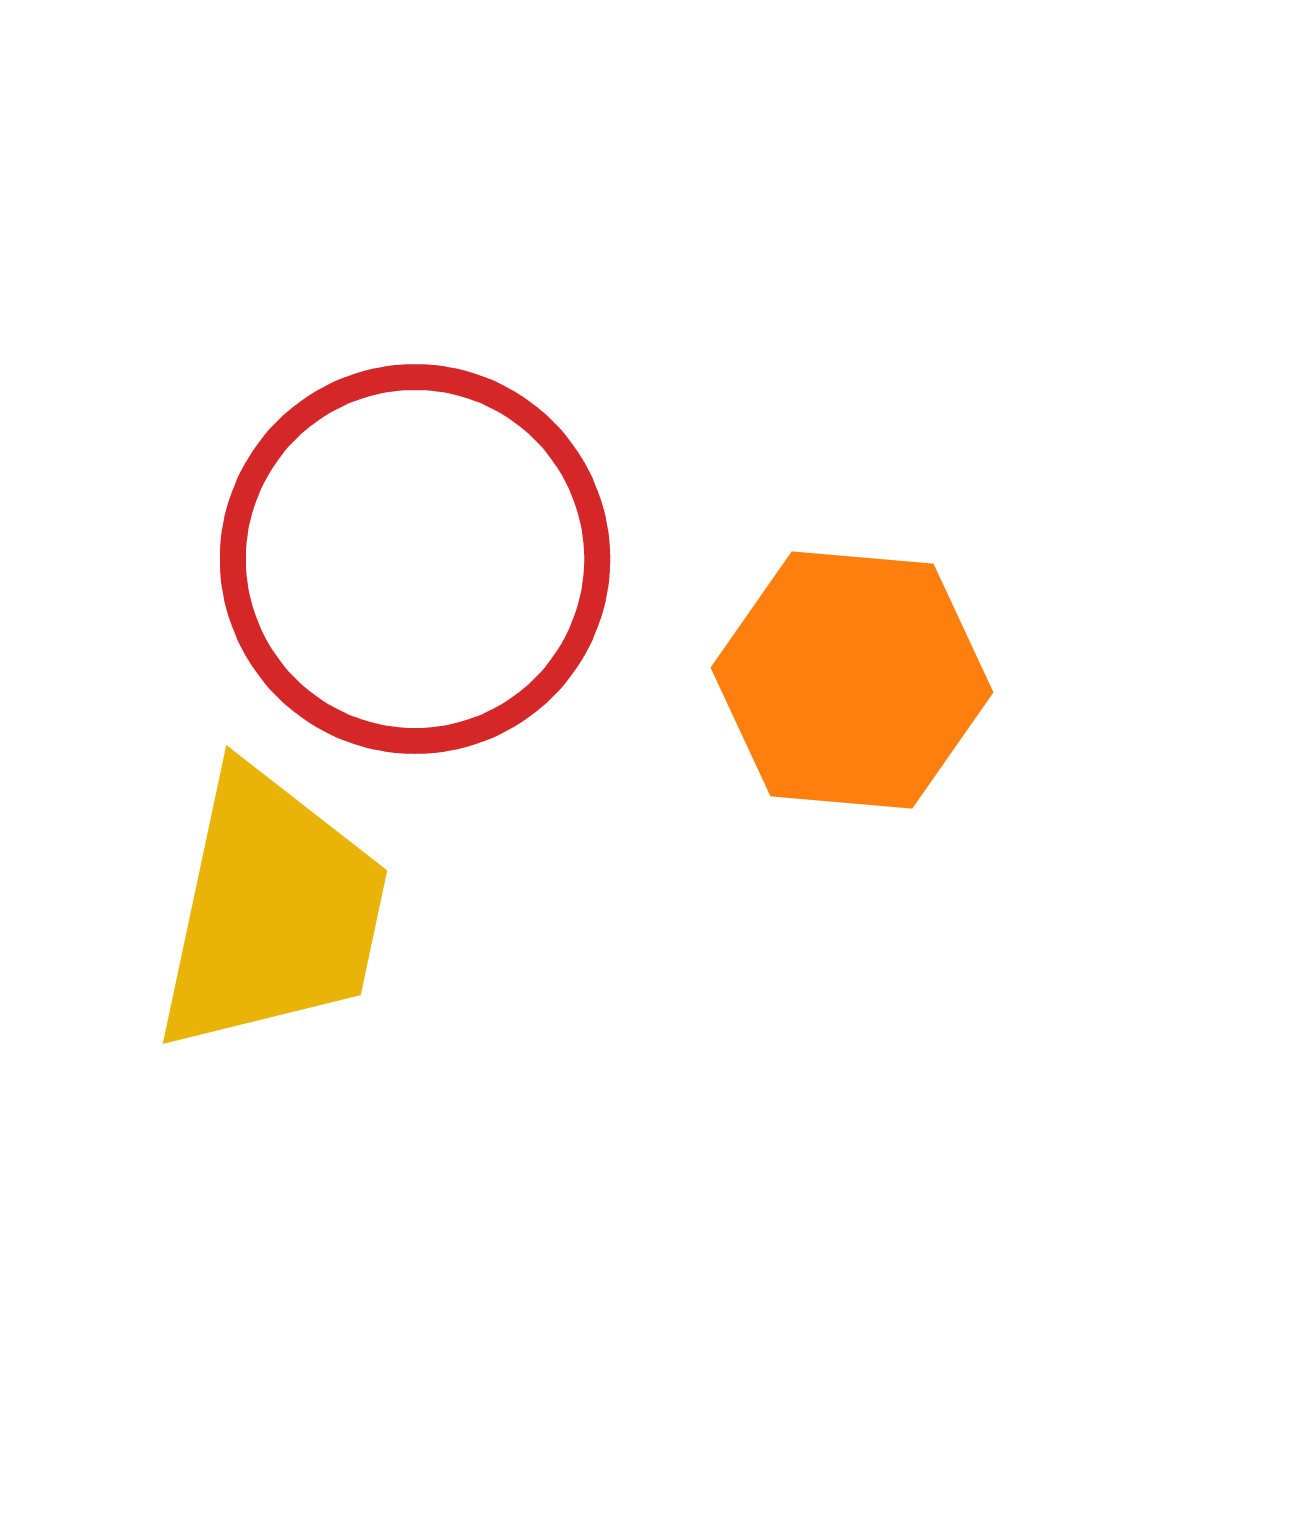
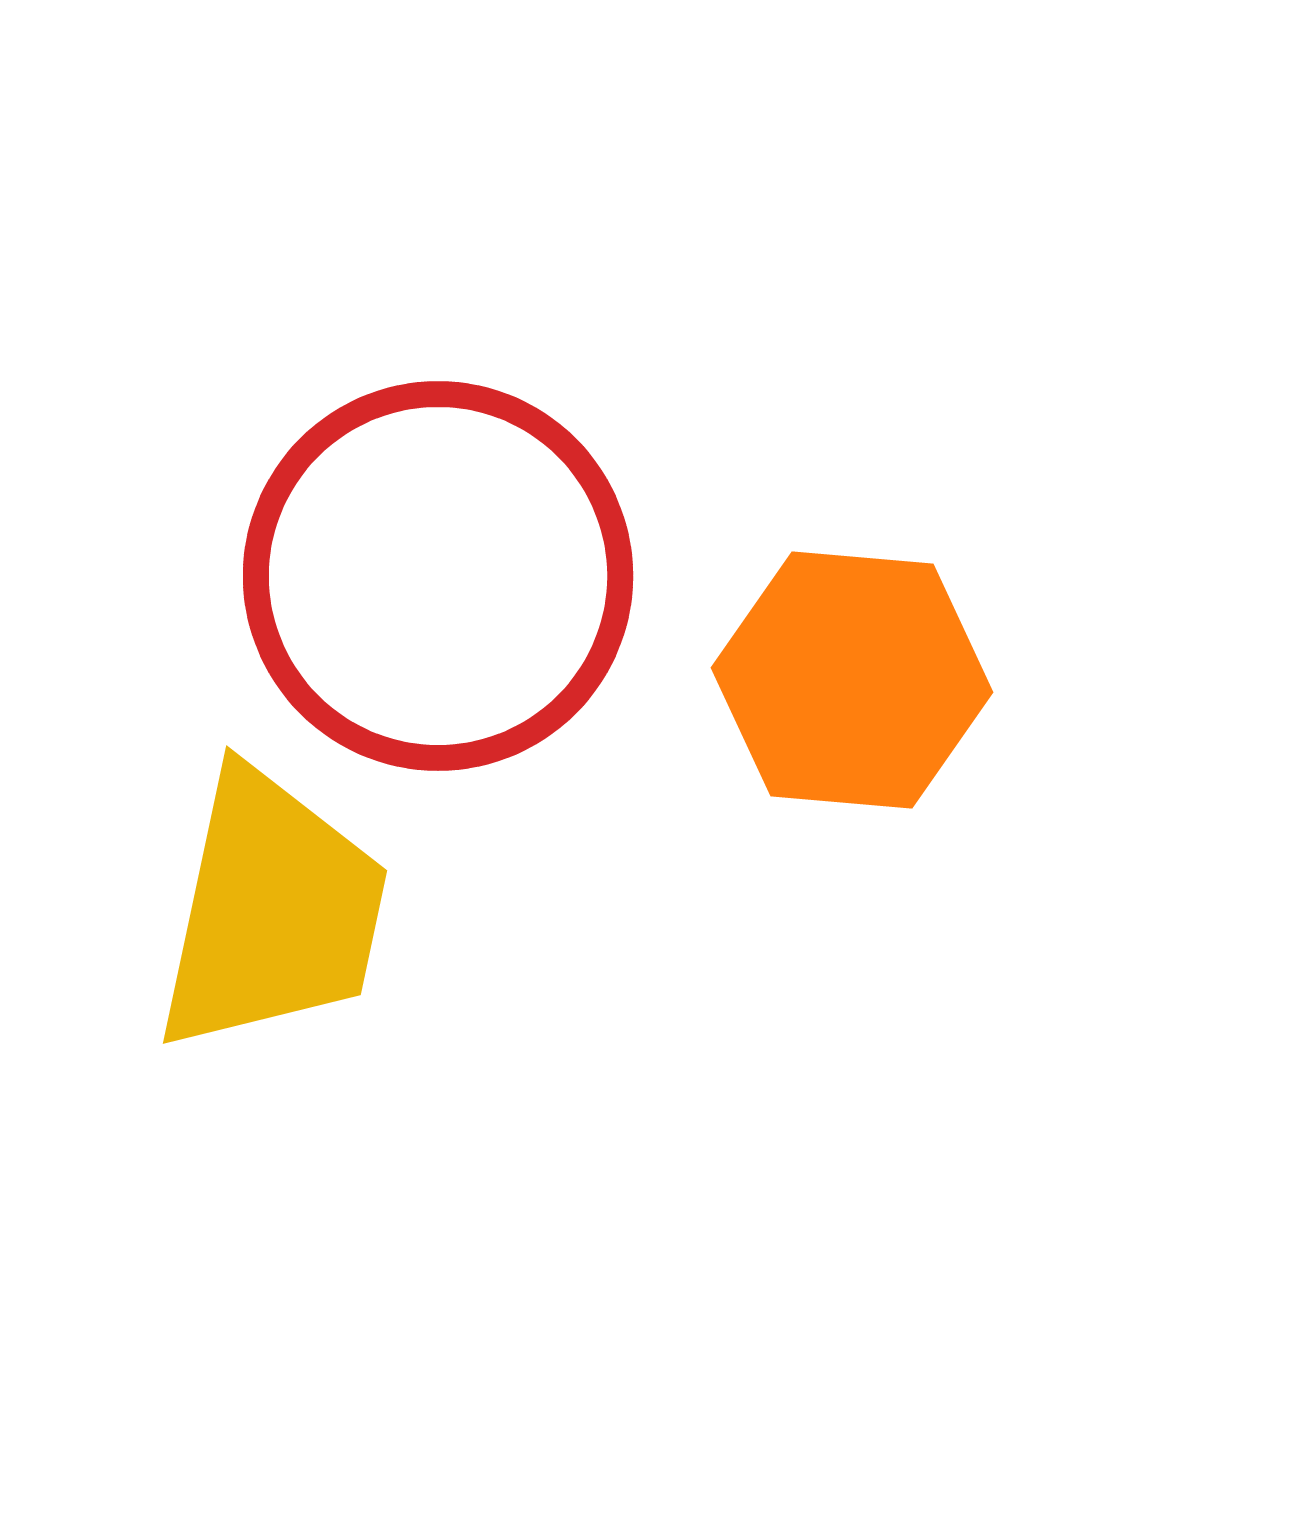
red circle: moved 23 px right, 17 px down
